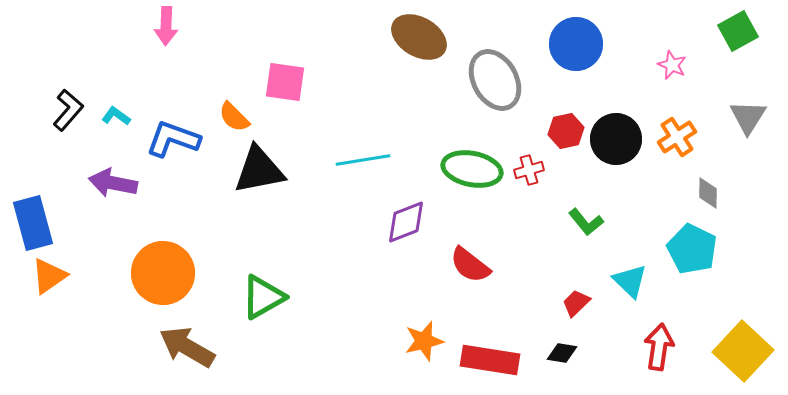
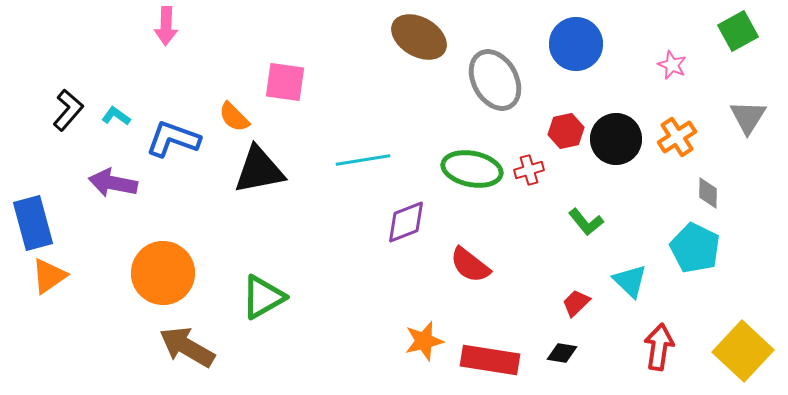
cyan pentagon: moved 3 px right, 1 px up
